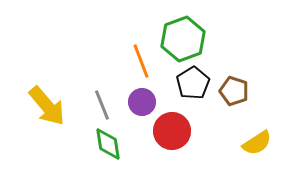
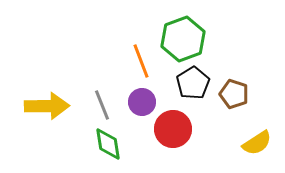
brown pentagon: moved 3 px down
yellow arrow: rotated 51 degrees counterclockwise
red circle: moved 1 px right, 2 px up
